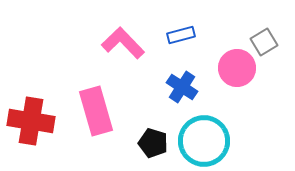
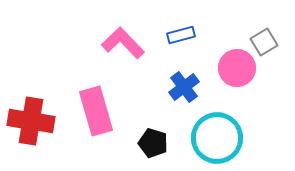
blue cross: moved 2 px right; rotated 20 degrees clockwise
cyan circle: moved 13 px right, 3 px up
